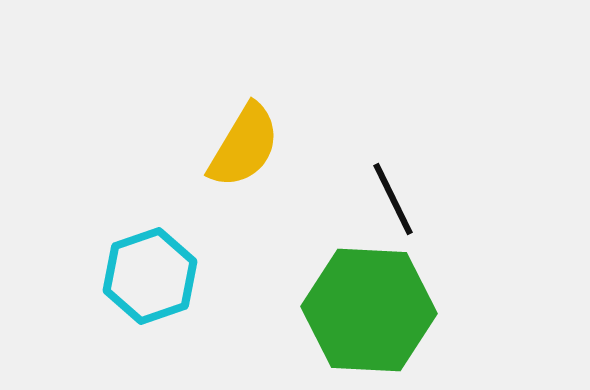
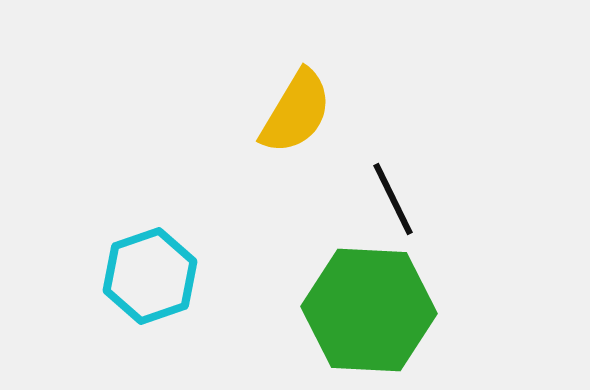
yellow semicircle: moved 52 px right, 34 px up
